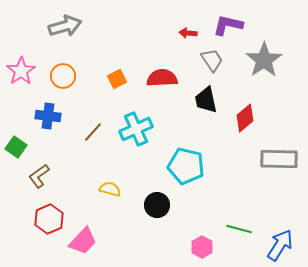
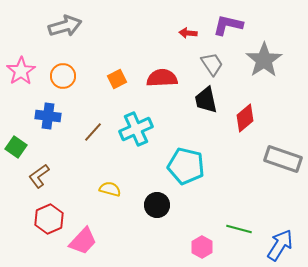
gray trapezoid: moved 4 px down
gray rectangle: moved 4 px right; rotated 18 degrees clockwise
